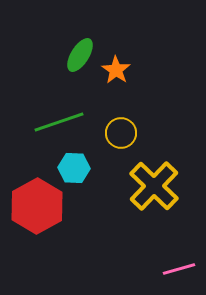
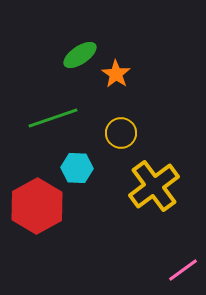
green ellipse: rotated 24 degrees clockwise
orange star: moved 4 px down
green line: moved 6 px left, 4 px up
cyan hexagon: moved 3 px right
yellow cross: rotated 9 degrees clockwise
pink line: moved 4 px right, 1 px down; rotated 20 degrees counterclockwise
